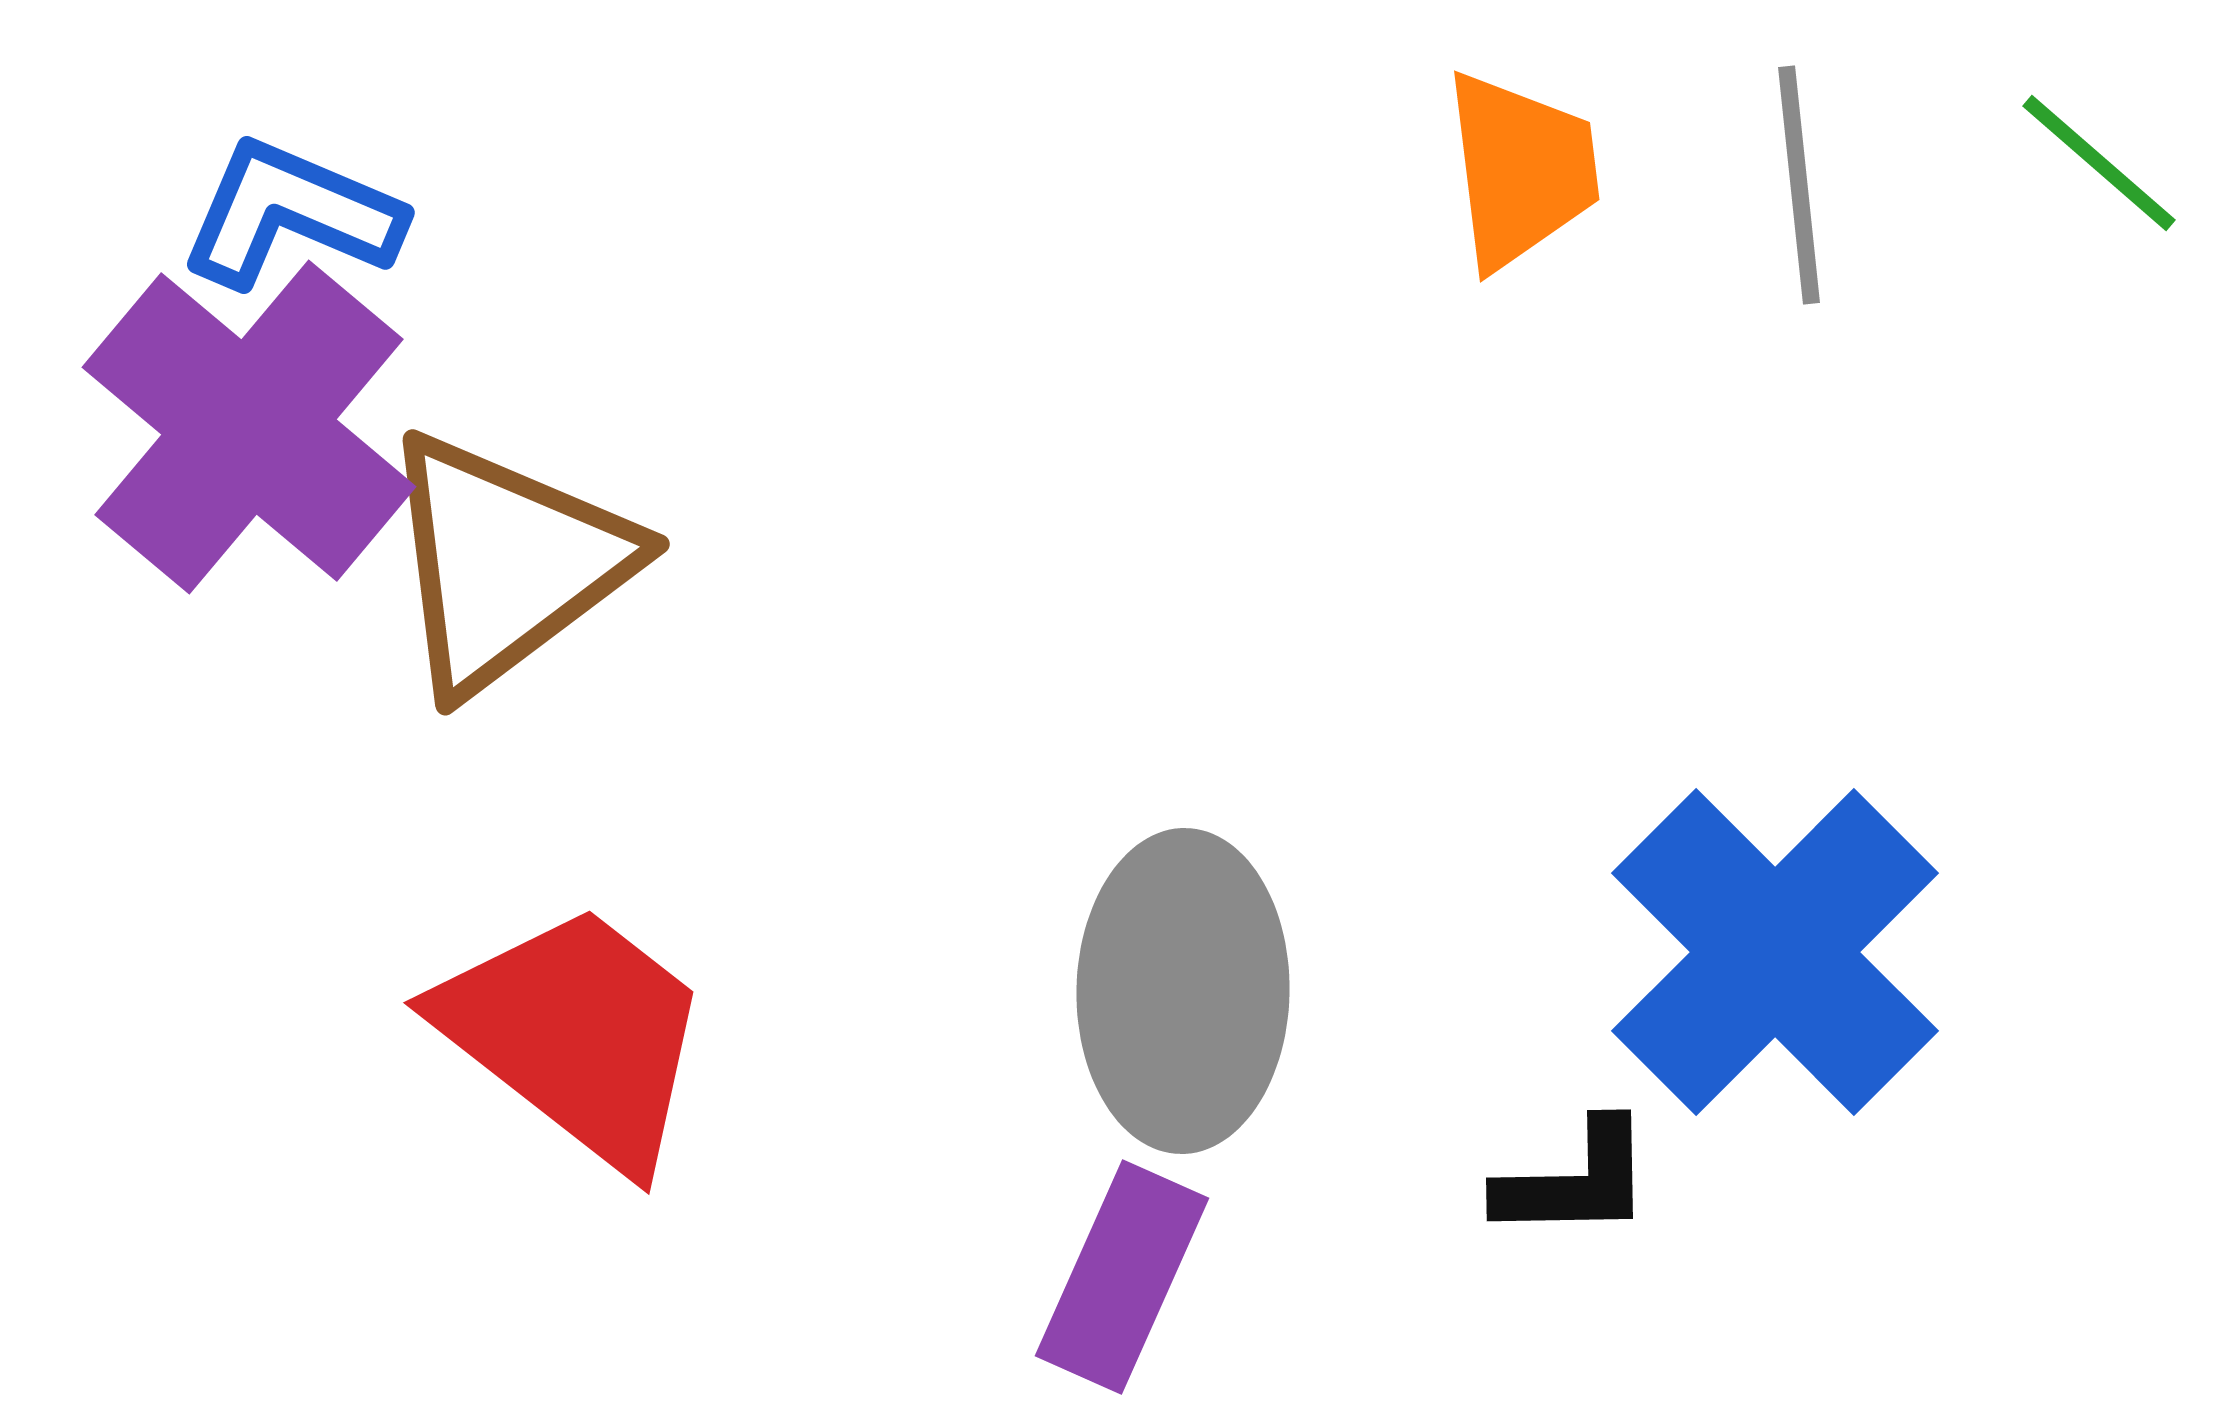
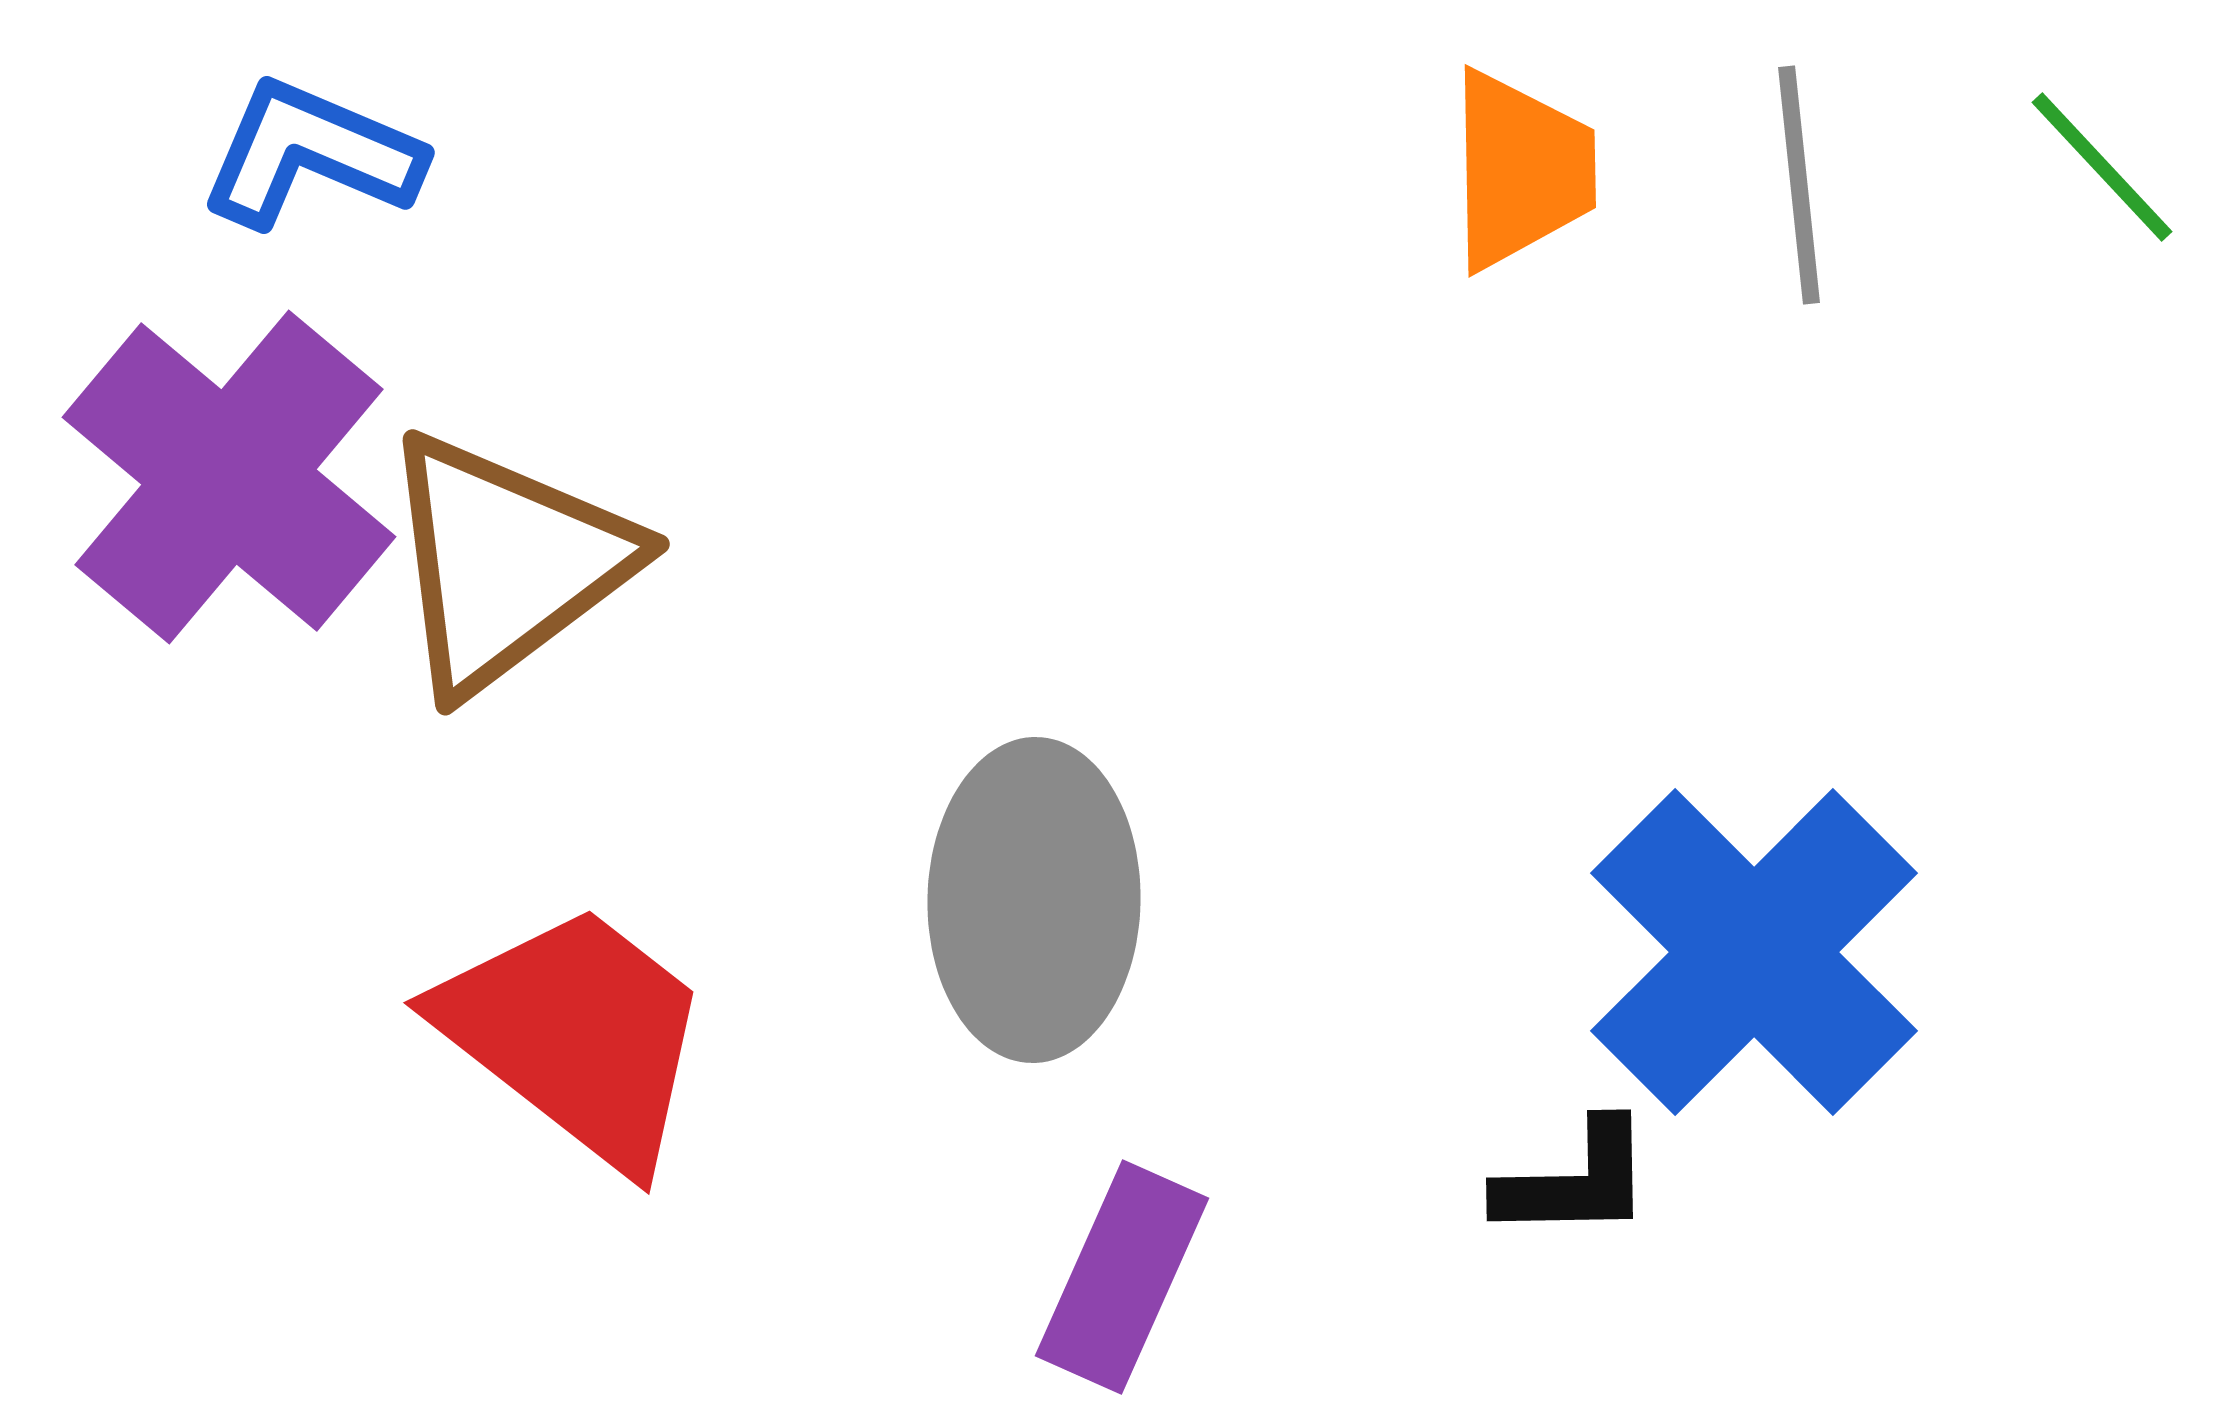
green line: moved 3 px right, 4 px down; rotated 6 degrees clockwise
orange trapezoid: rotated 6 degrees clockwise
blue L-shape: moved 20 px right, 60 px up
purple cross: moved 20 px left, 50 px down
blue cross: moved 21 px left
gray ellipse: moved 149 px left, 91 px up
